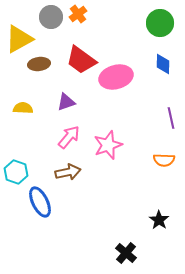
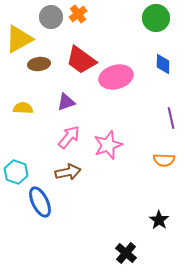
green circle: moved 4 px left, 5 px up
